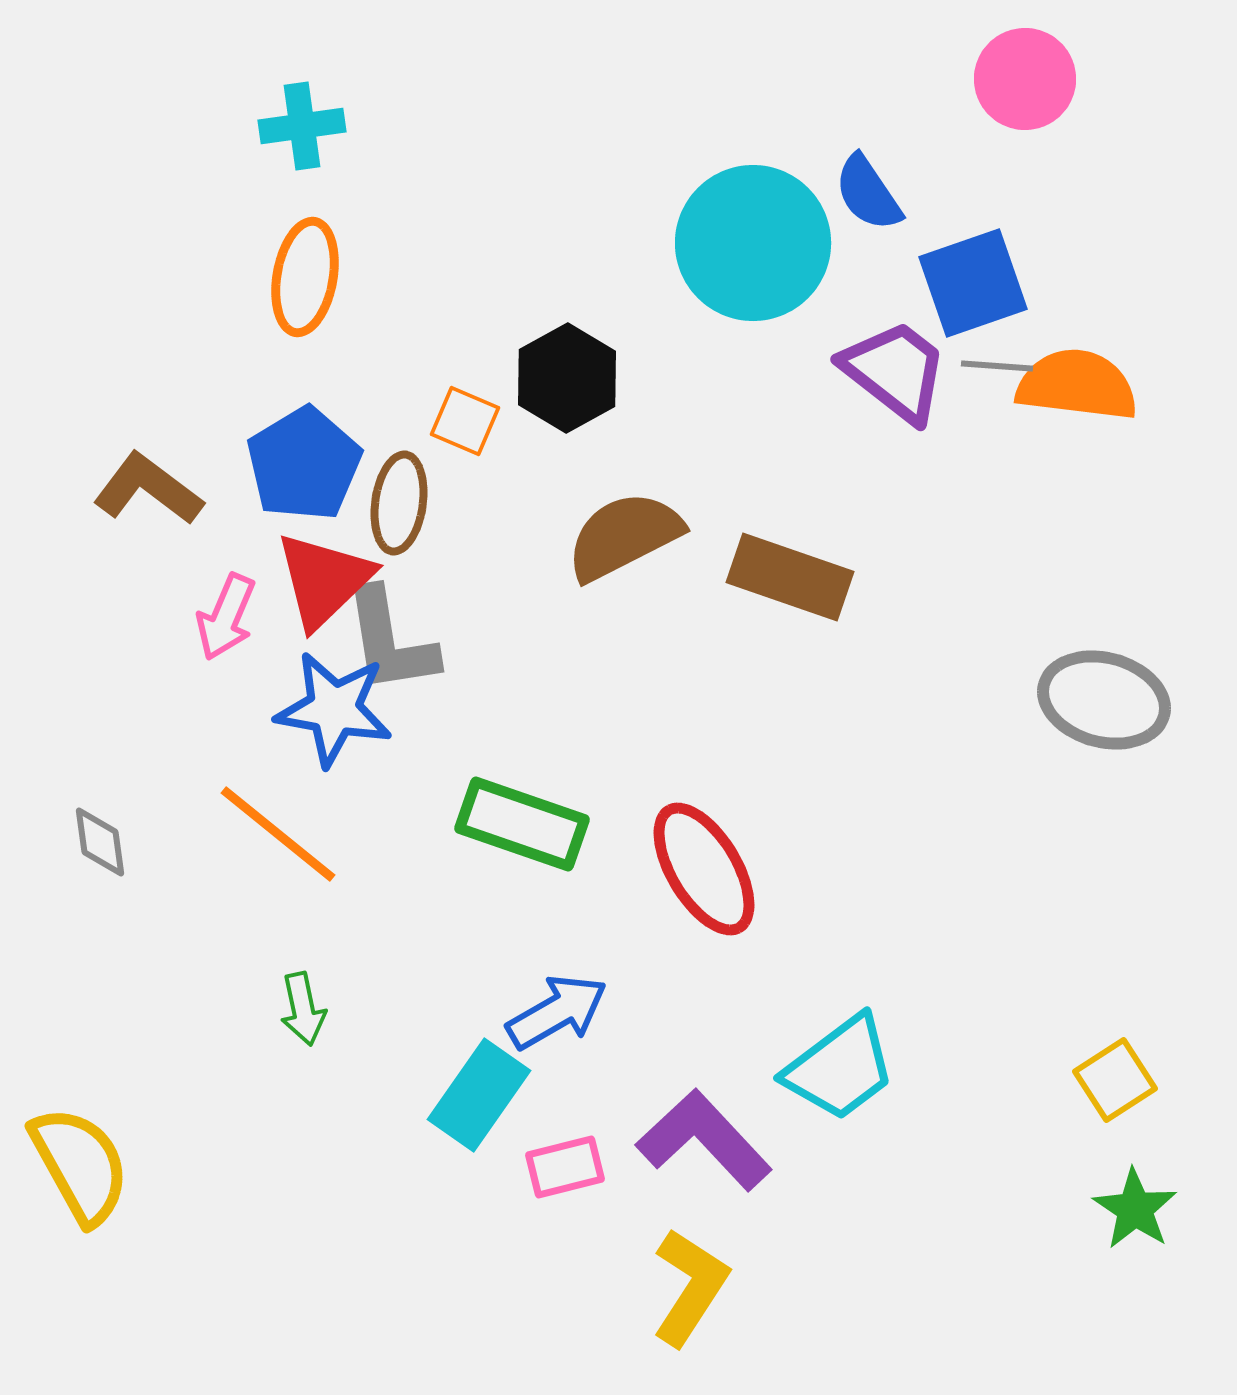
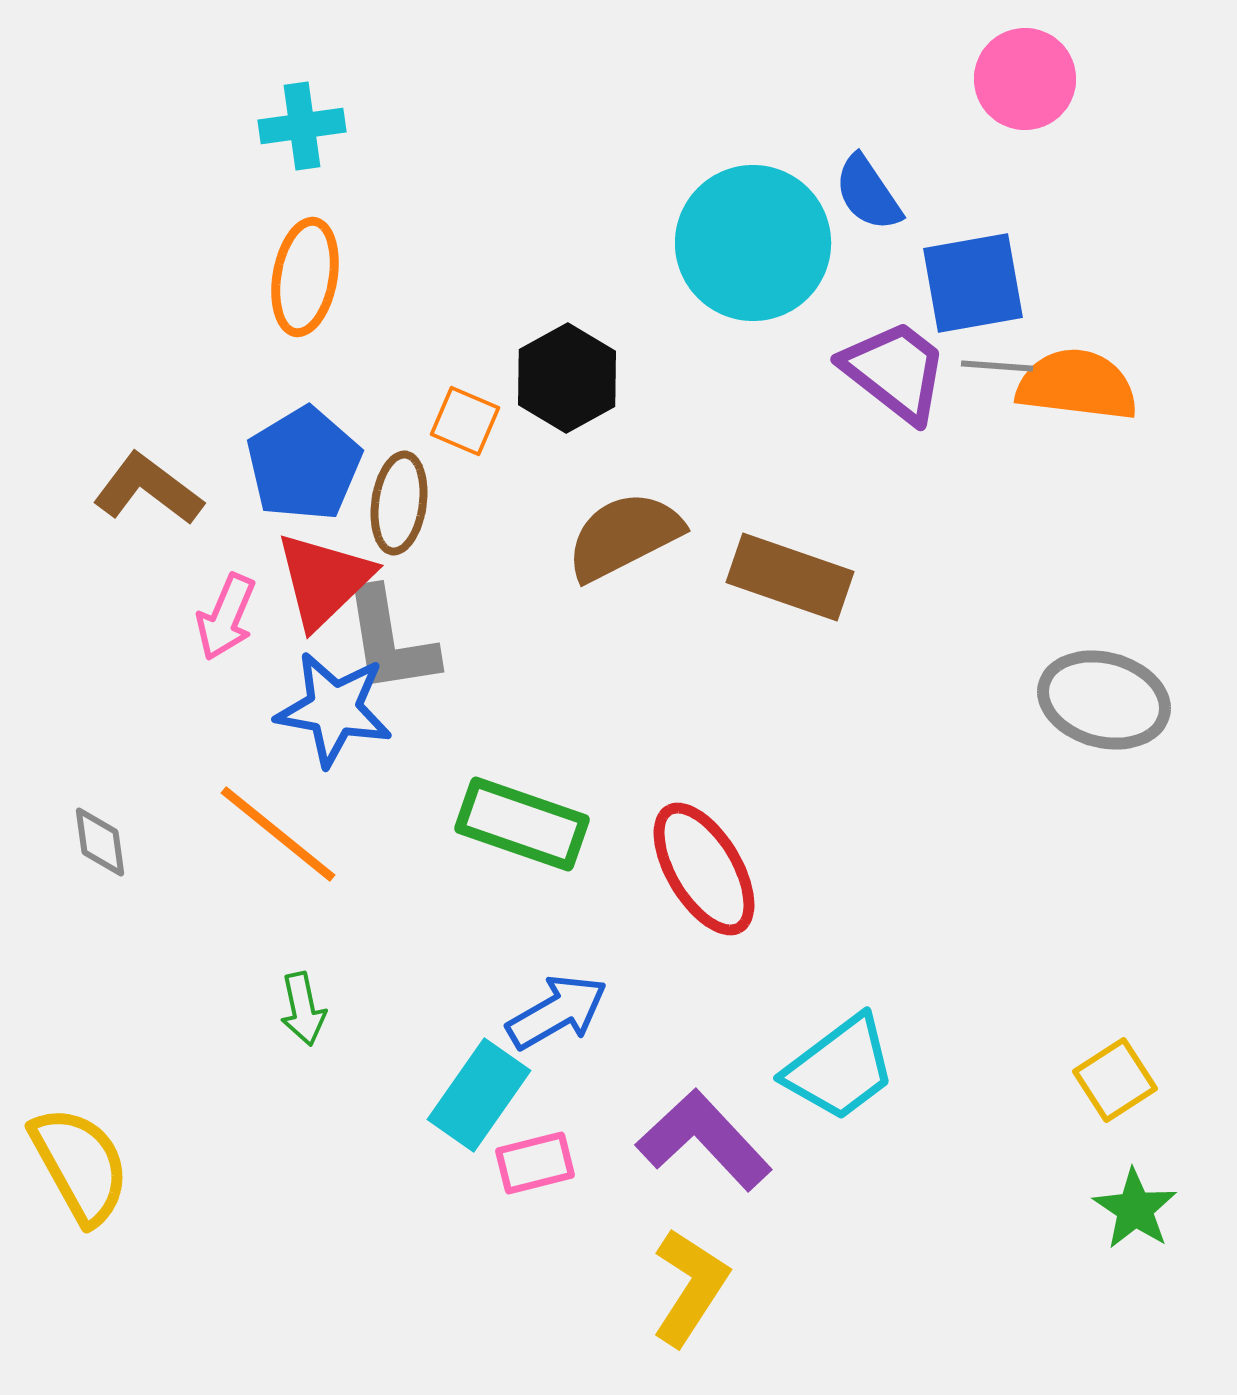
blue square: rotated 9 degrees clockwise
pink rectangle: moved 30 px left, 4 px up
